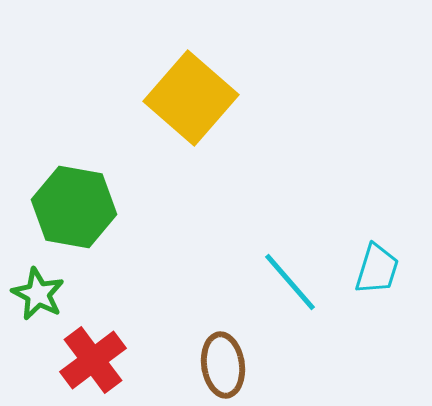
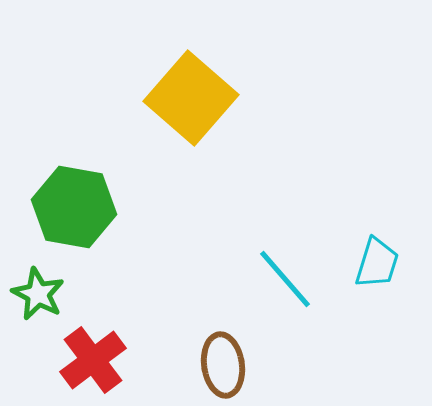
cyan trapezoid: moved 6 px up
cyan line: moved 5 px left, 3 px up
